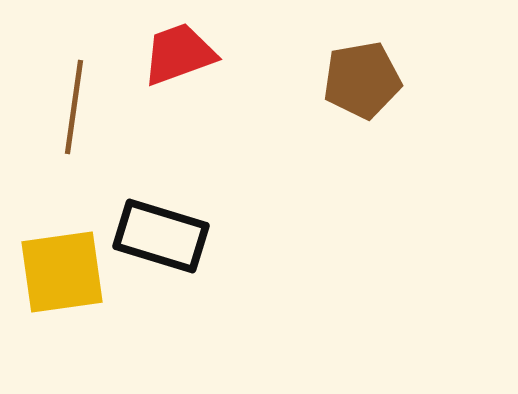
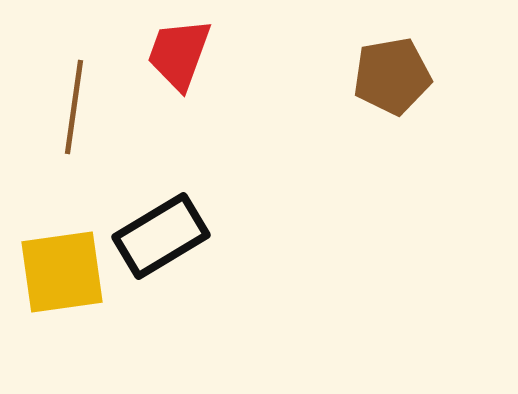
red trapezoid: rotated 50 degrees counterclockwise
brown pentagon: moved 30 px right, 4 px up
black rectangle: rotated 48 degrees counterclockwise
